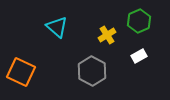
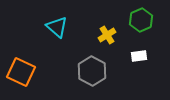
green hexagon: moved 2 px right, 1 px up
white rectangle: rotated 21 degrees clockwise
